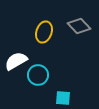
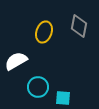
gray diamond: rotated 55 degrees clockwise
cyan circle: moved 12 px down
